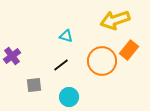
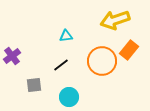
cyan triangle: rotated 24 degrees counterclockwise
